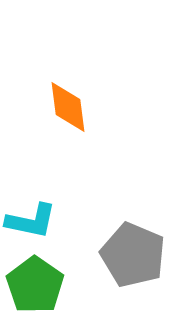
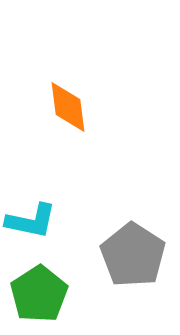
gray pentagon: rotated 10 degrees clockwise
green pentagon: moved 4 px right, 9 px down; rotated 4 degrees clockwise
